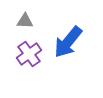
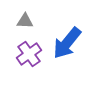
blue arrow: moved 1 px left, 1 px down
